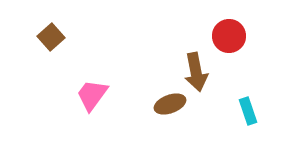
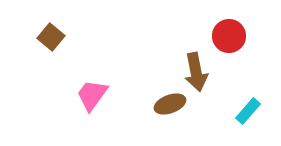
brown square: rotated 8 degrees counterclockwise
cyan rectangle: rotated 60 degrees clockwise
